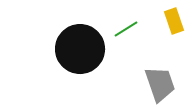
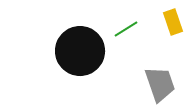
yellow rectangle: moved 1 px left, 1 px down
black circle: moved 2 px down
